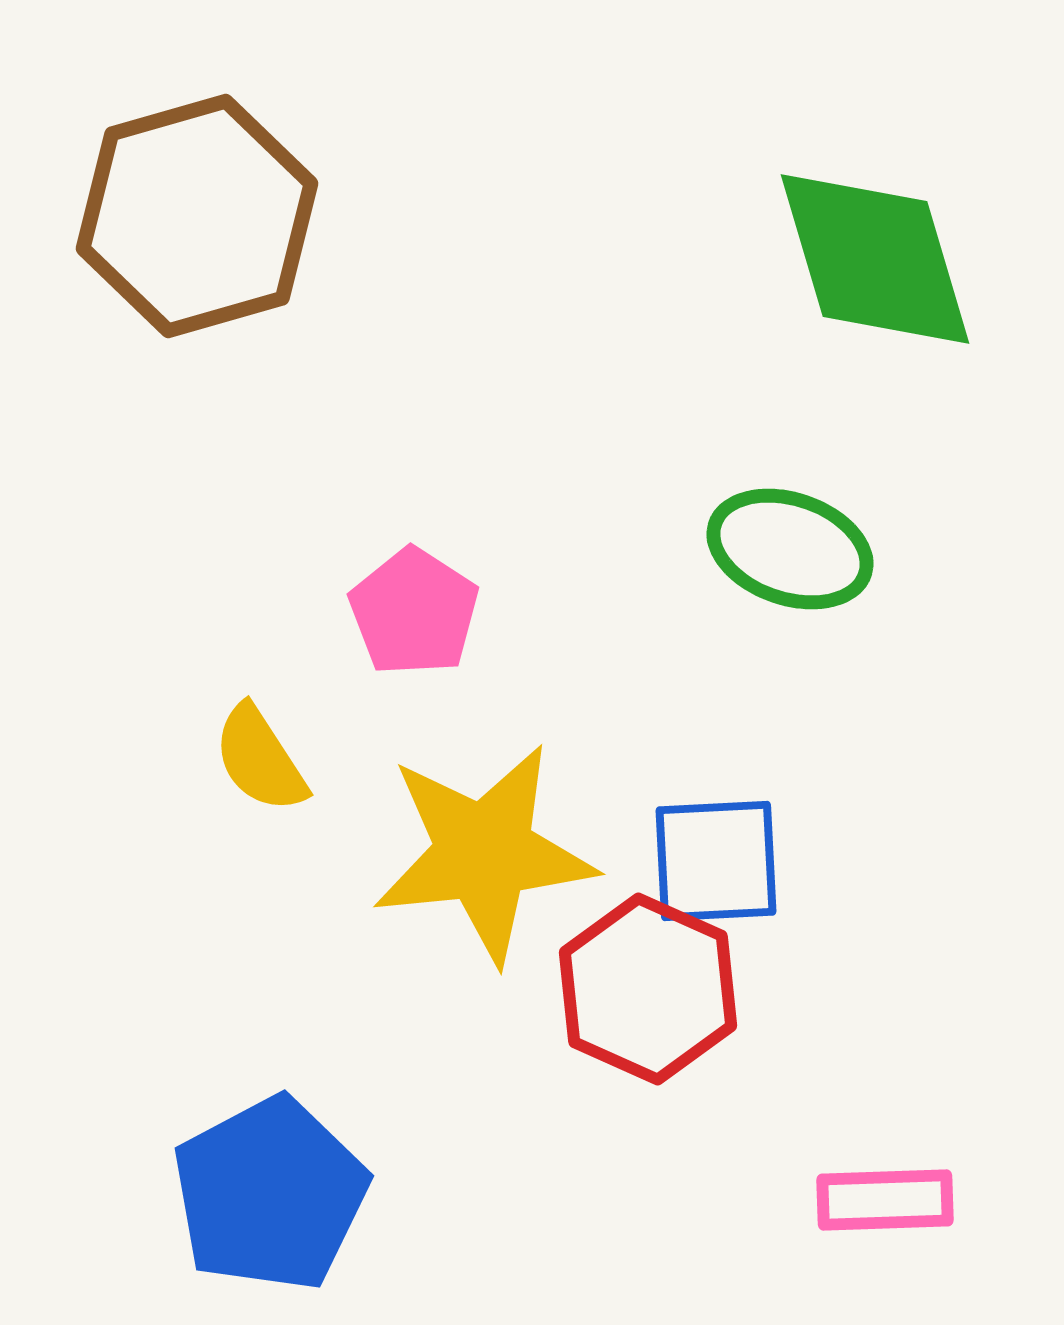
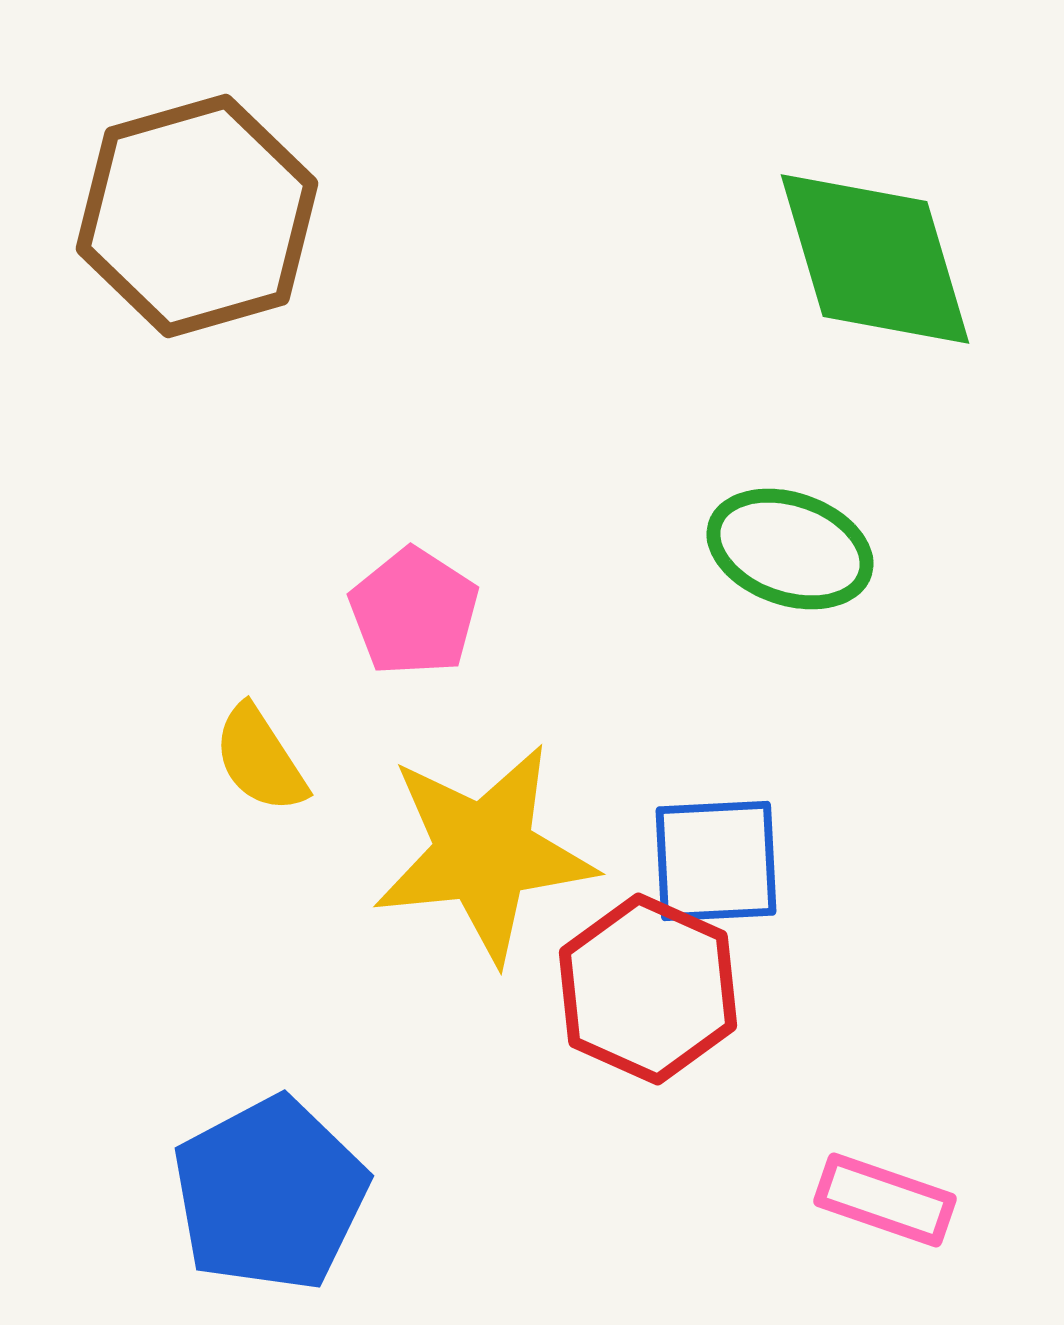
pink rectangle: rotated 21 degrees clockwise
